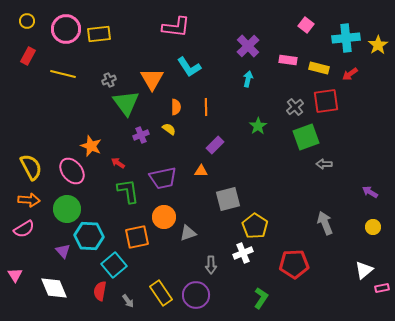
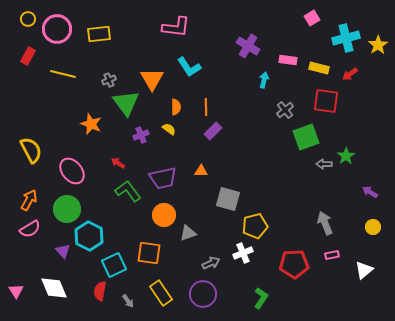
yellow circle at (27, 21): moved 1 px right, 2 px up
pink square at (306, 25): moved 6 px right, 7 px up; rotated 21 degrees clockwise
pink circle at (66, 29): moved 9 px left
cyan cross at (346, 38): rotated 8 degrees counterclockwise
purple cross at (248, 46): rotated 15 degrees counterclockwise
cyan arrow at (248, 79): moved 16 px right, 1 px down
red square at (326, 101): rotated 16 degrees clockwise
gray cross at (295, 107): moved 10 px left, 3 px down
green star at (258, 126): moved 88 px right, 30 px down
purple rectangle at (215, 145): moved 2 px left, 14 px up
orange star at (91, 146): moved 22 px up
yellow semicircle at (31, 167): moved 17 px up
green L-shape at (128, 191): rotated 28 degrees counterclockwise
gray square at (228, 199): rotated 30 degrees clockwise
orange arrow at (29, 200): rotated 65 degrees counterclockwise
orange circle at (164, 217): moved 2 px up
yellow pentagon at (255, 226): rotated 25 degrees clockwise
pink semicircle at (24, 229): moved 6 px right
cyan hexagon at (89, 236): rotated 24 degrees clockwise
orange square at (137, 237): moved 12 px right, 16 px down; rotated 20 degrees clockwise
cyan square at (114, 265): rotated 15 degrees clockwise
gray arrow at (211, 265): moved 2 px up; rotated 114 degrees counterclockwise
pink triangle at (15, 275): moved 1 px right, 16 px down
pink rectangle at (382, 288): moved 50 px left, 33 px up
purple circle at (196, 295): moved 7 px right, 1 px up
